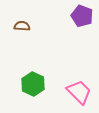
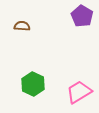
purple pentagon: rotated 10 degrees clockwise
pink trapezoid: rotated 76 degrees counterclockwise
